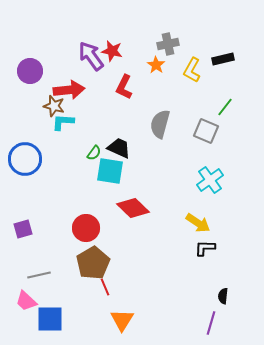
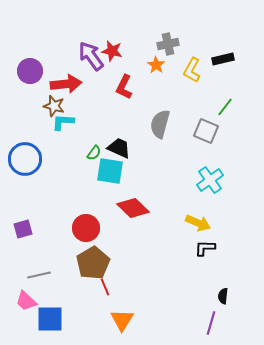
red arrow: moved 3 px left, 6 px up
yellow arrow: rotated 10 degrees counterclockwise
